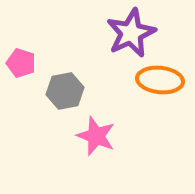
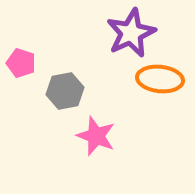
orange ellipse: moved 1 px up
